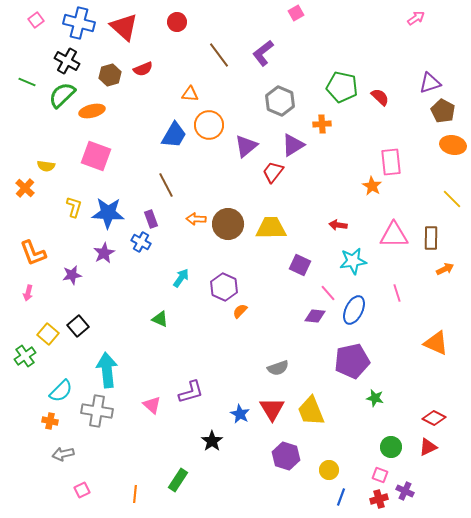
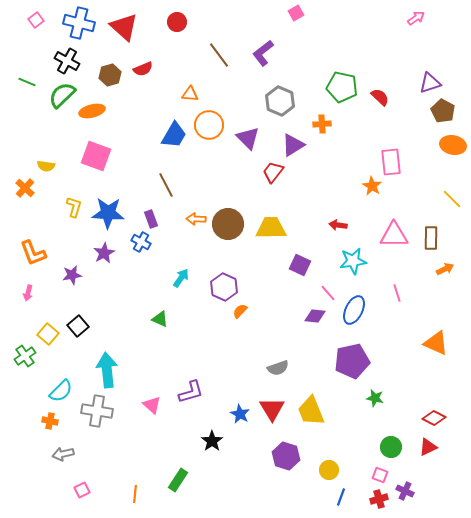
purple triangle at (246, 146): moved 2 px right, 8 px up; rotated 35 degrees counterclockwise
